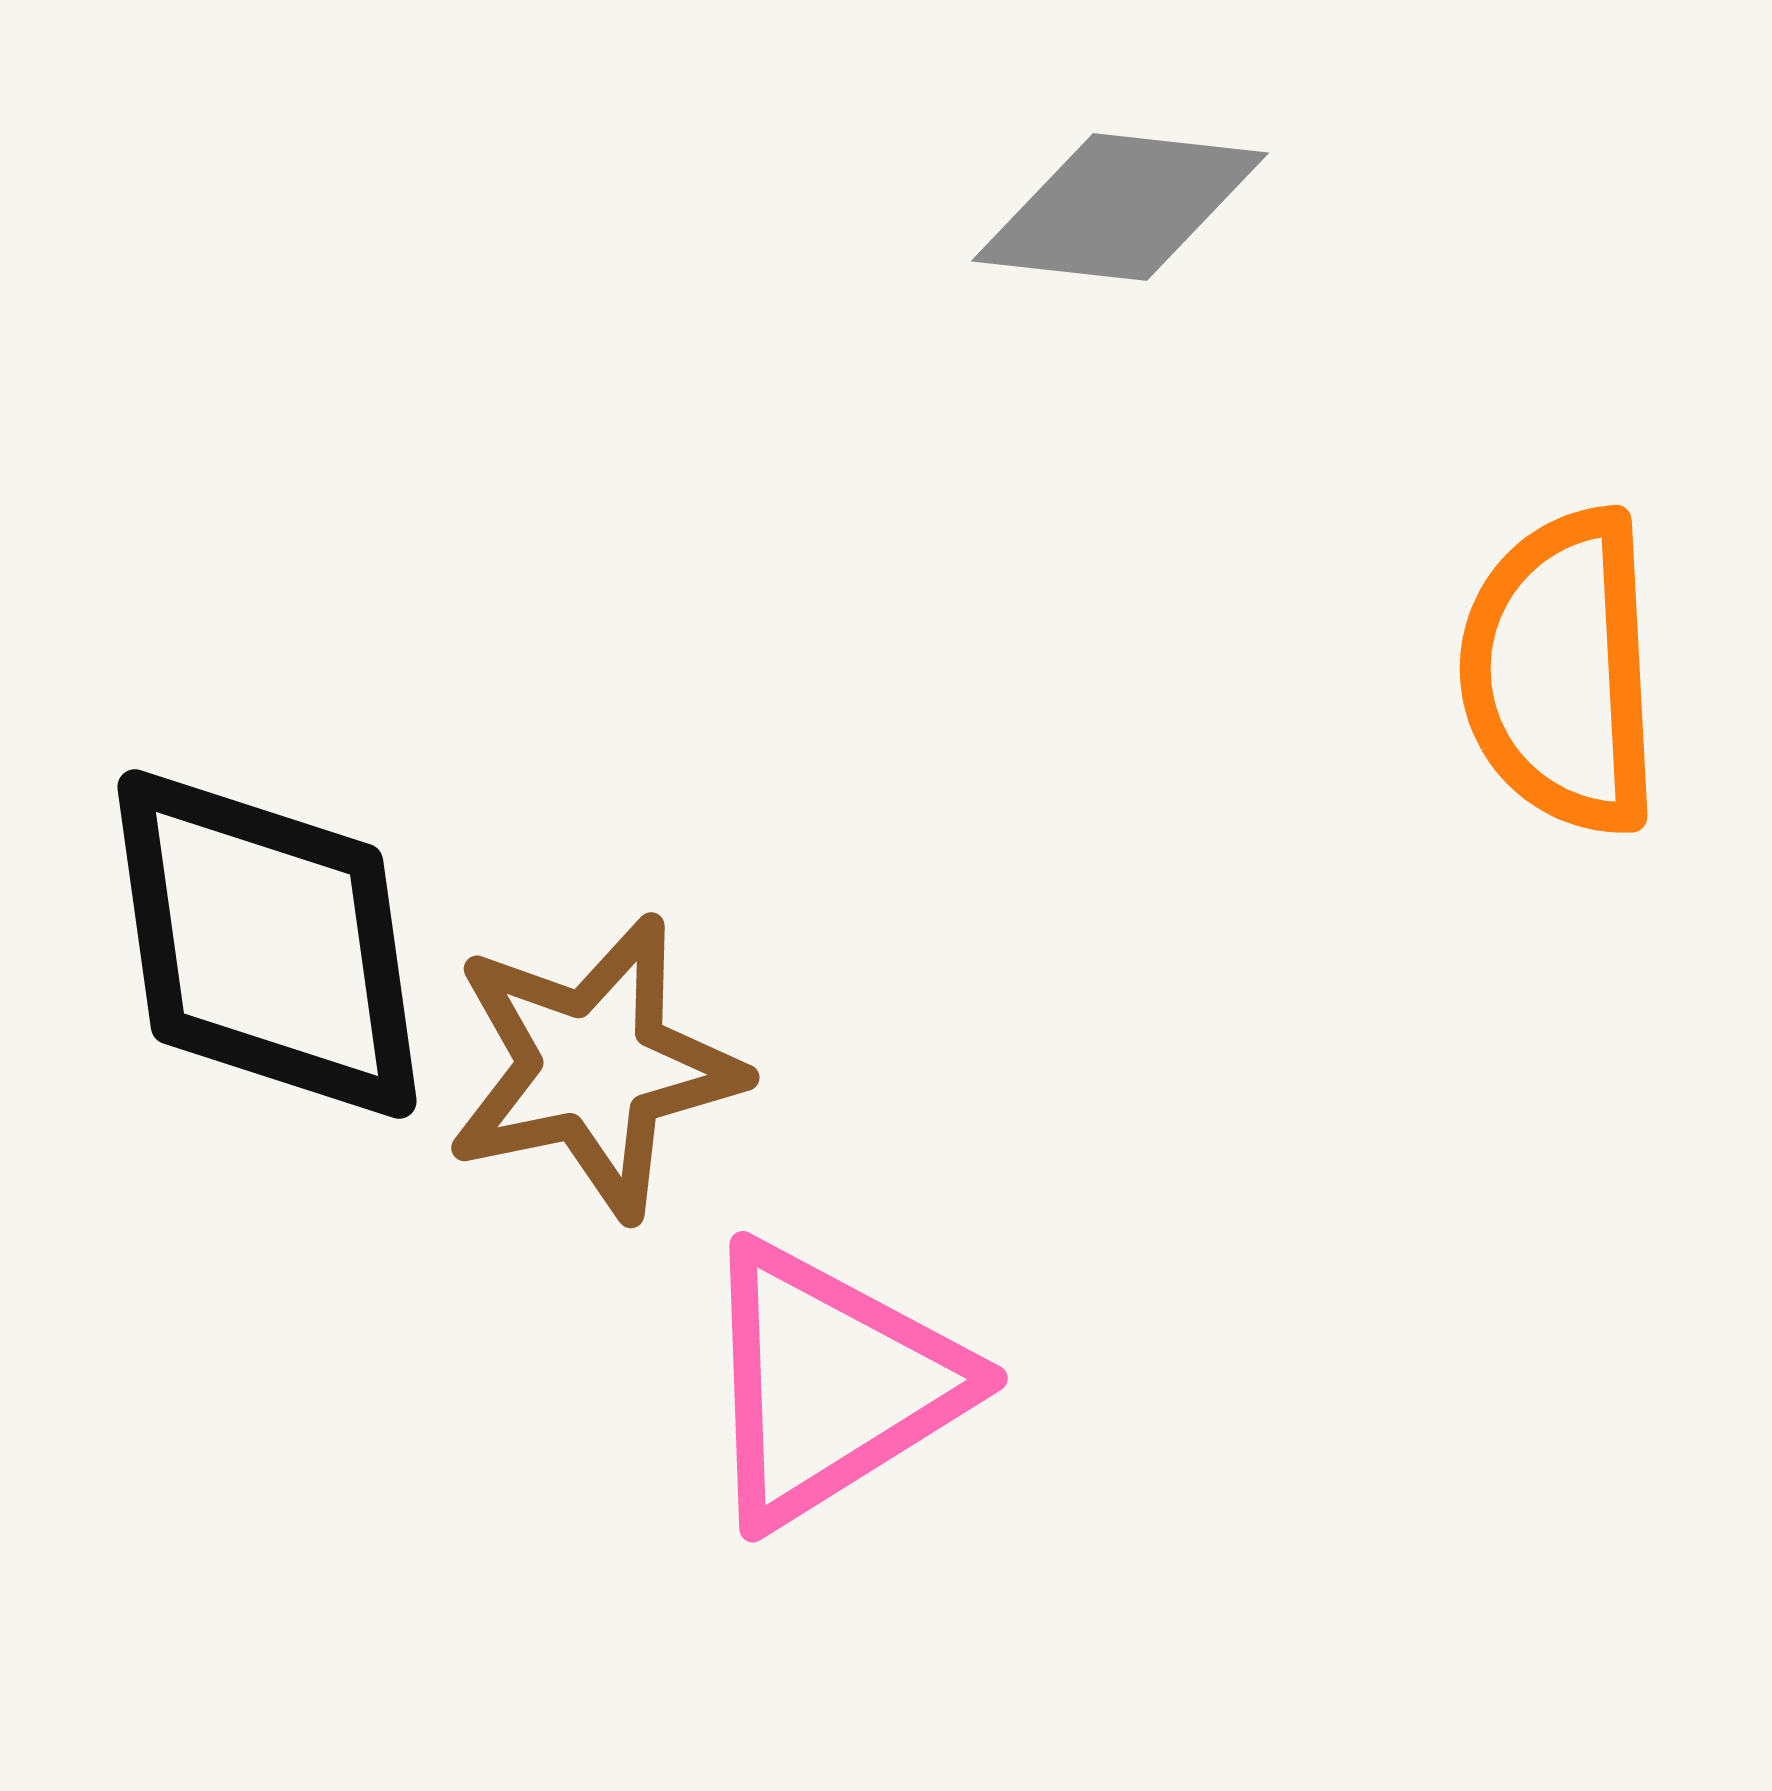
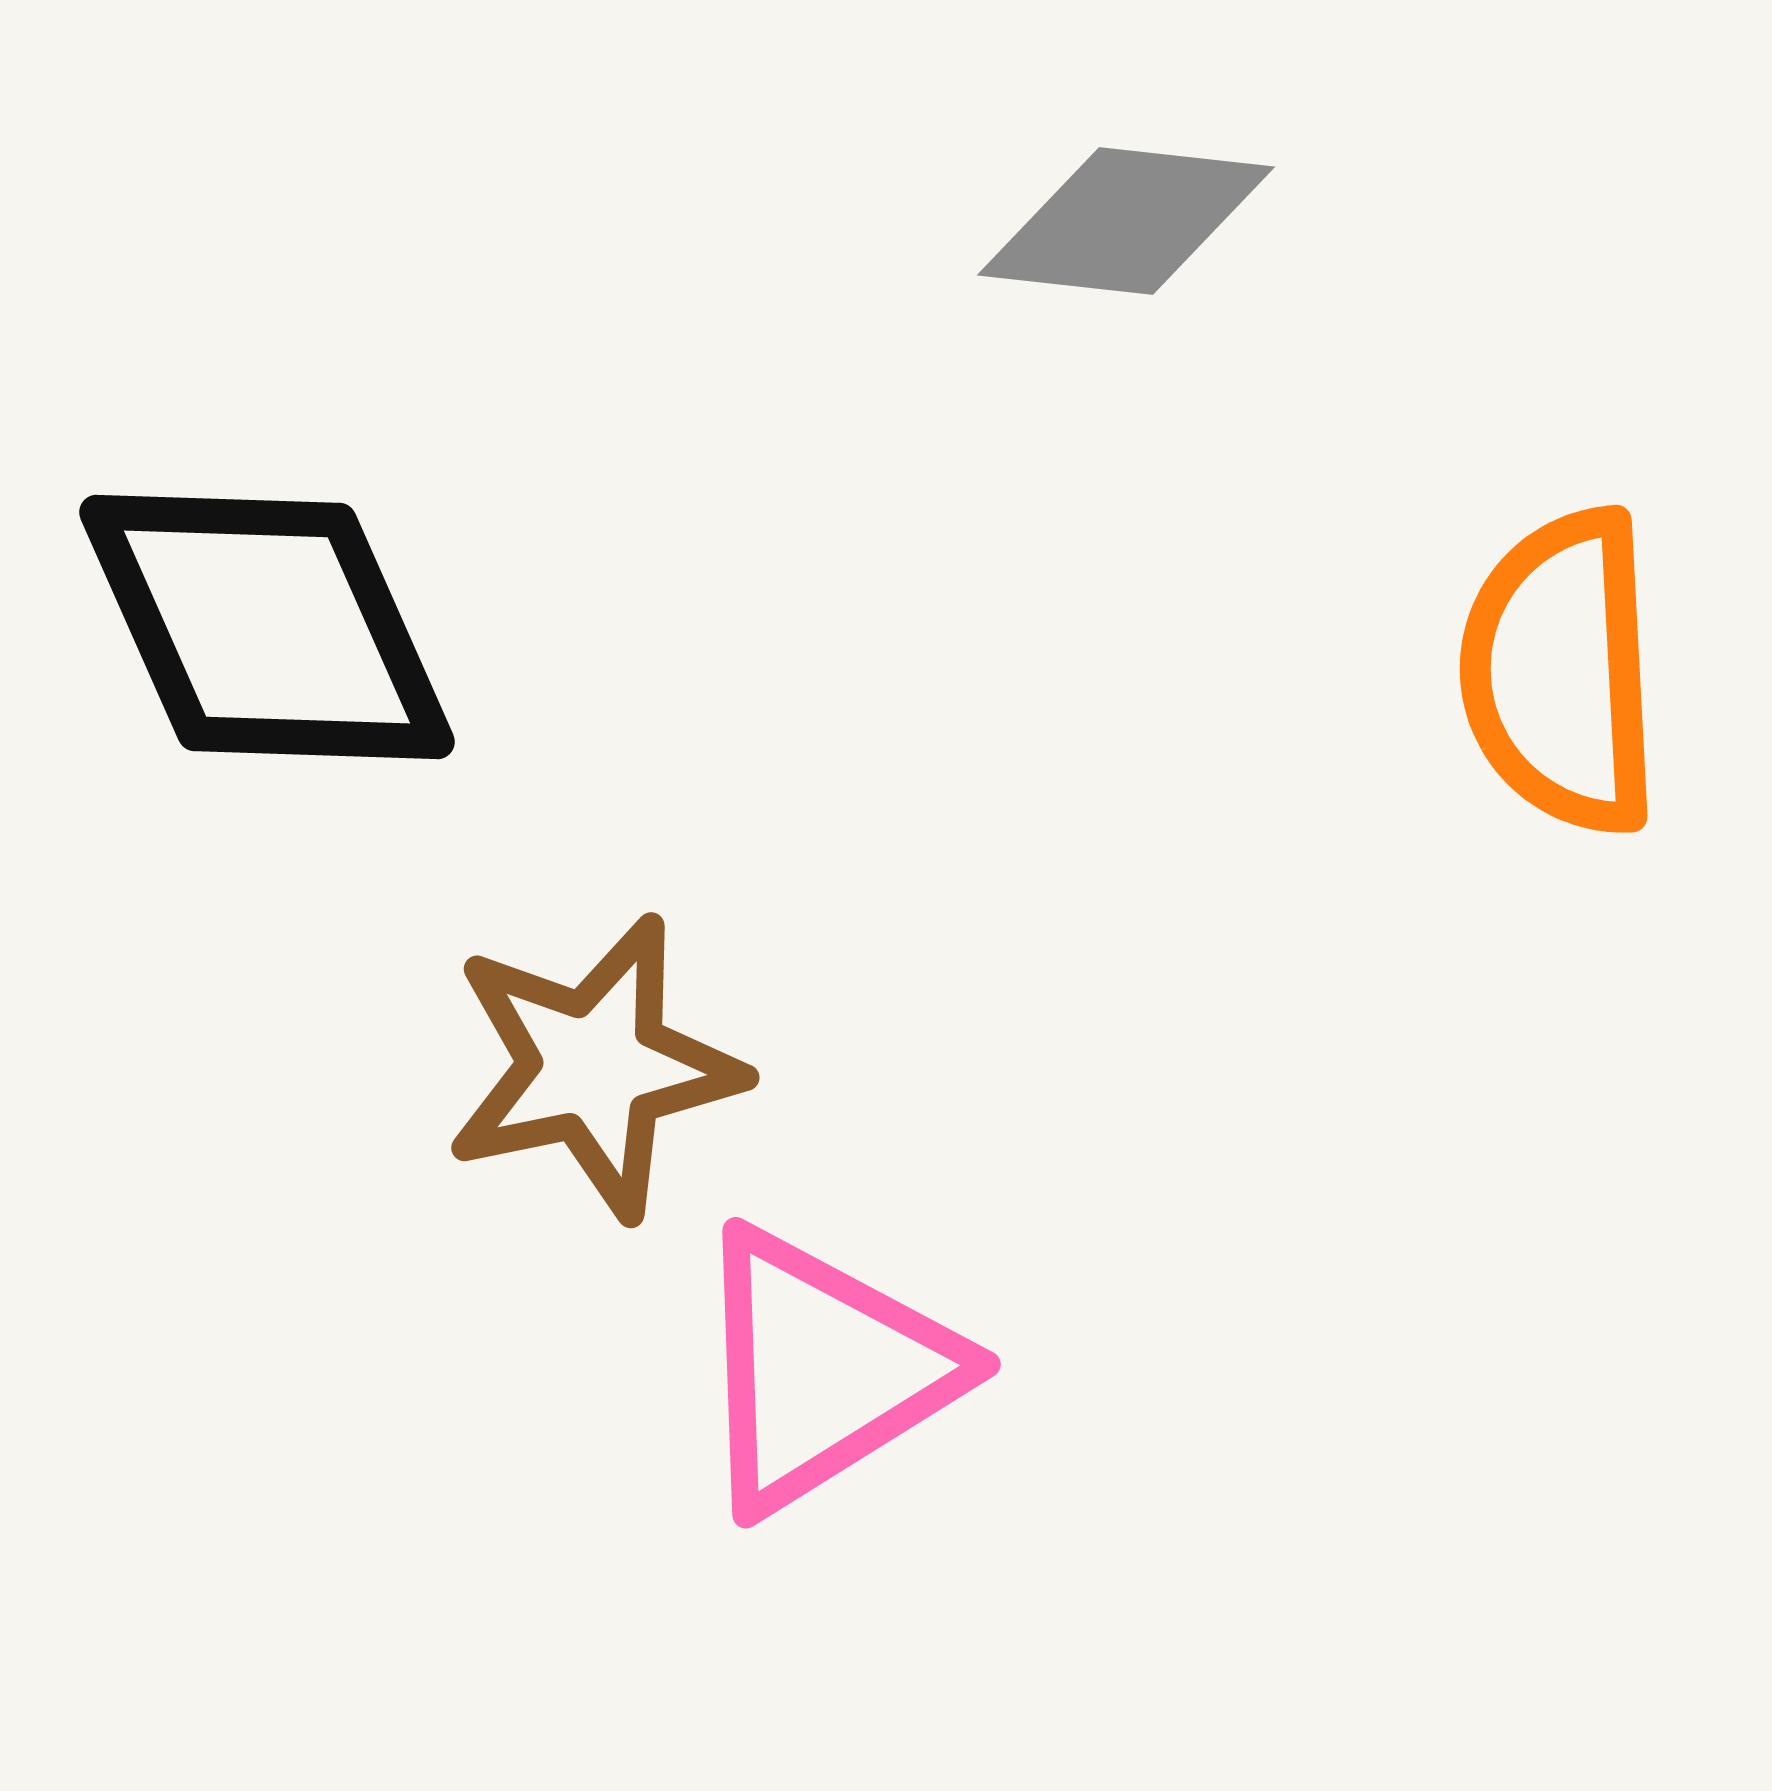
gray diamond: moved 6 px right, 14 px down
black diamond: moved 317 px up; rotated 16 degrees counterclockwise
pink triangle: moved 7 px left, 14 px up
